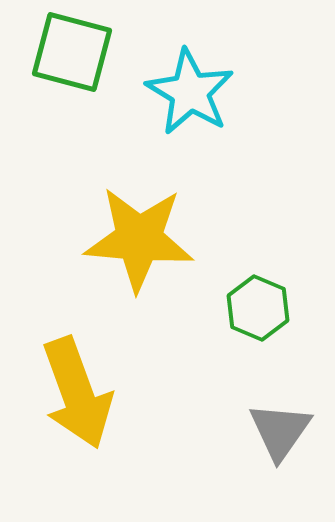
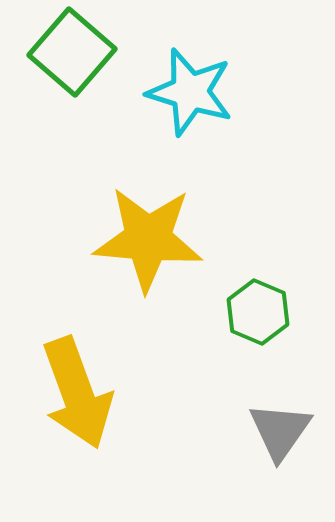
green square: rotated 26 degrees clockwise
cyan star: rotated 14 degrees counterclockwise
yellow star: moved 9 px right
green hexagon: moved 4 px down
